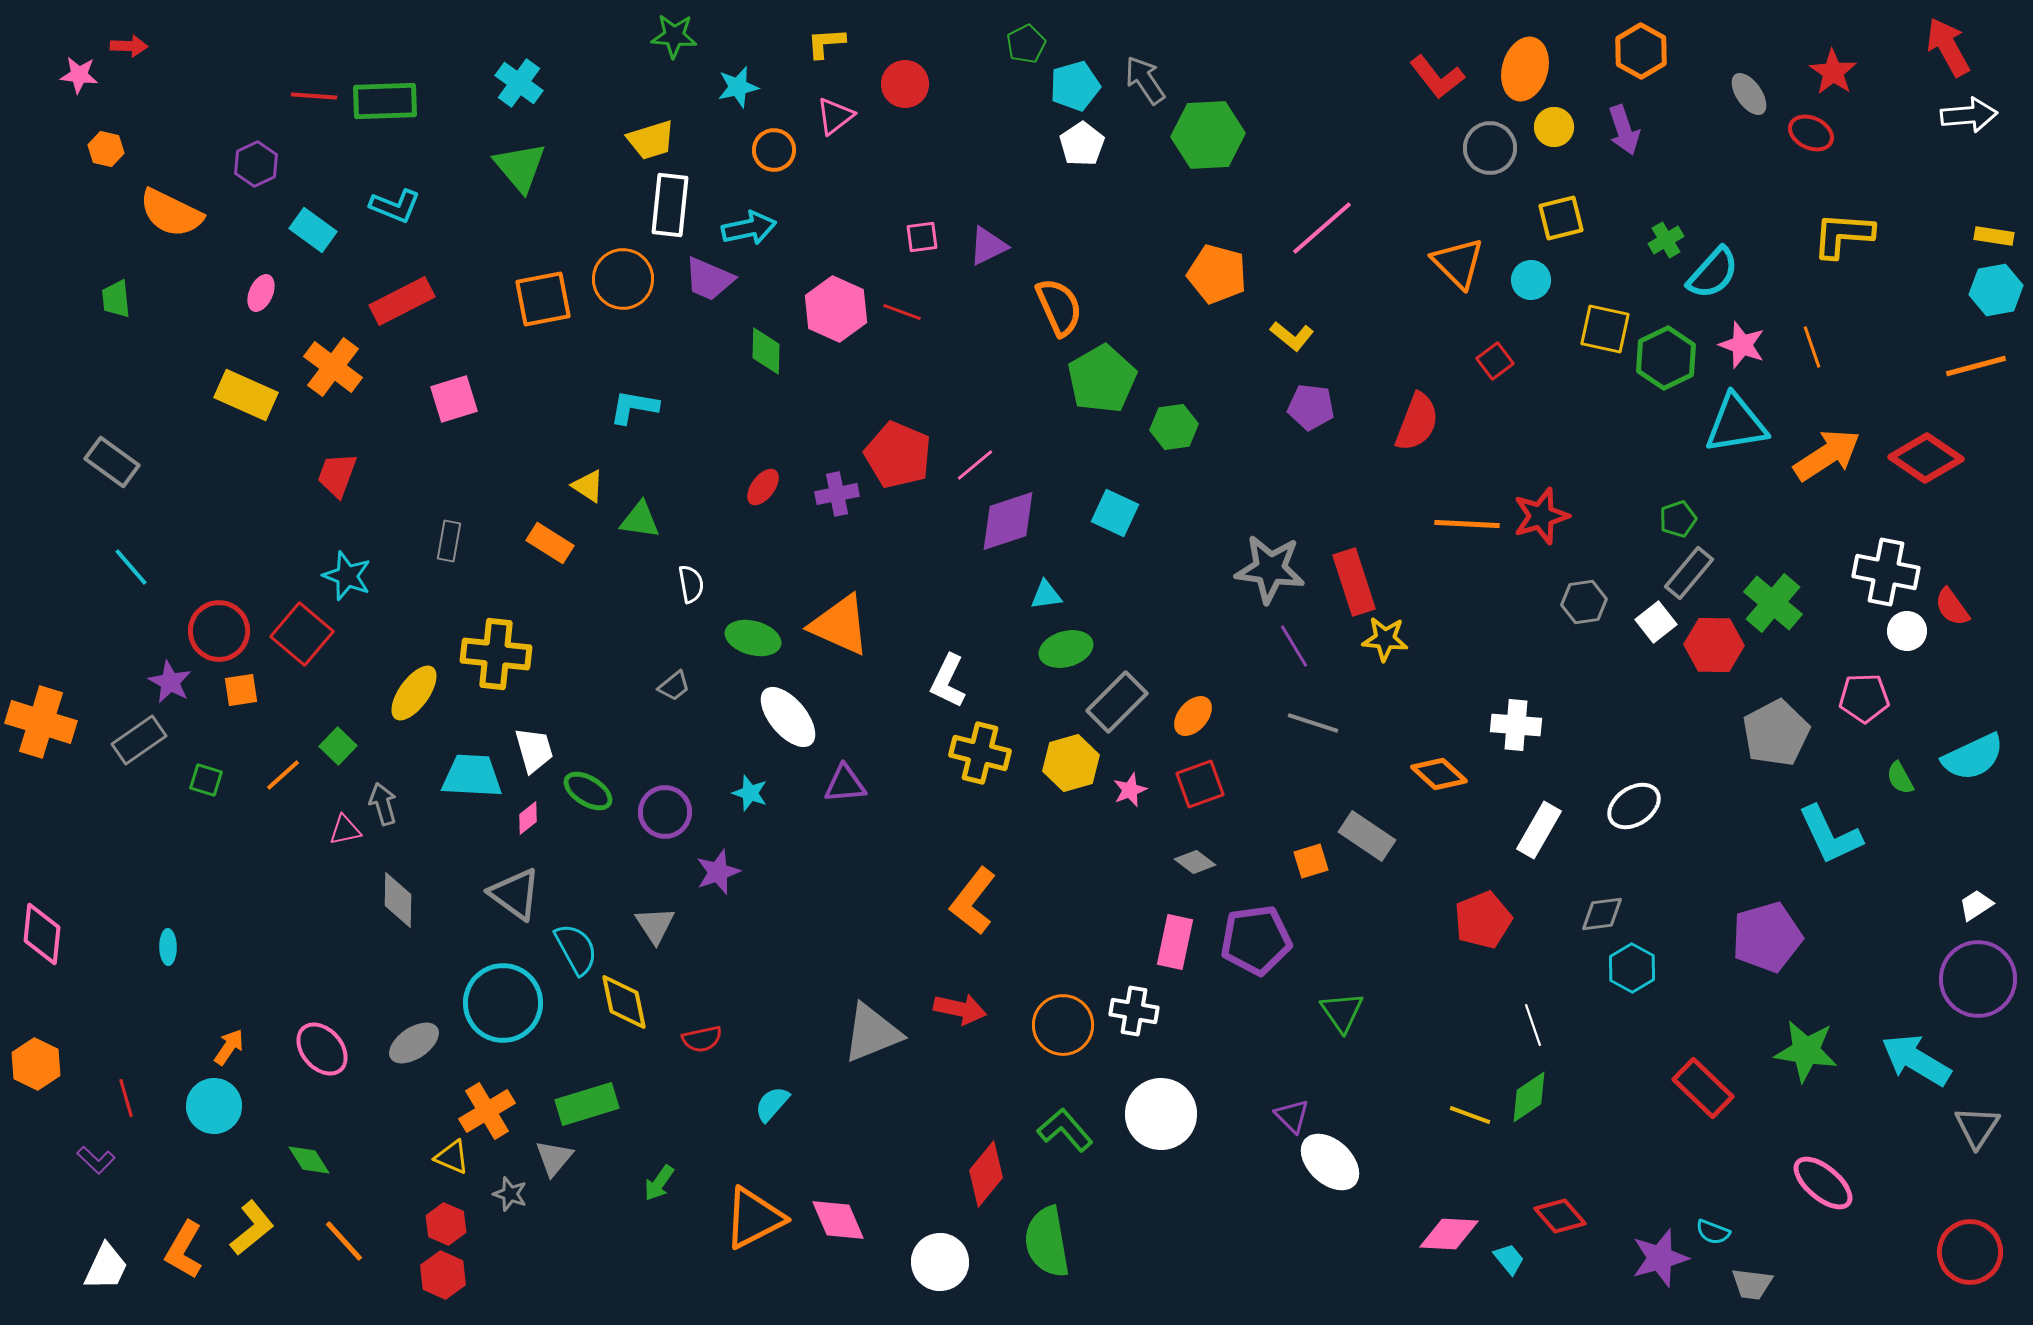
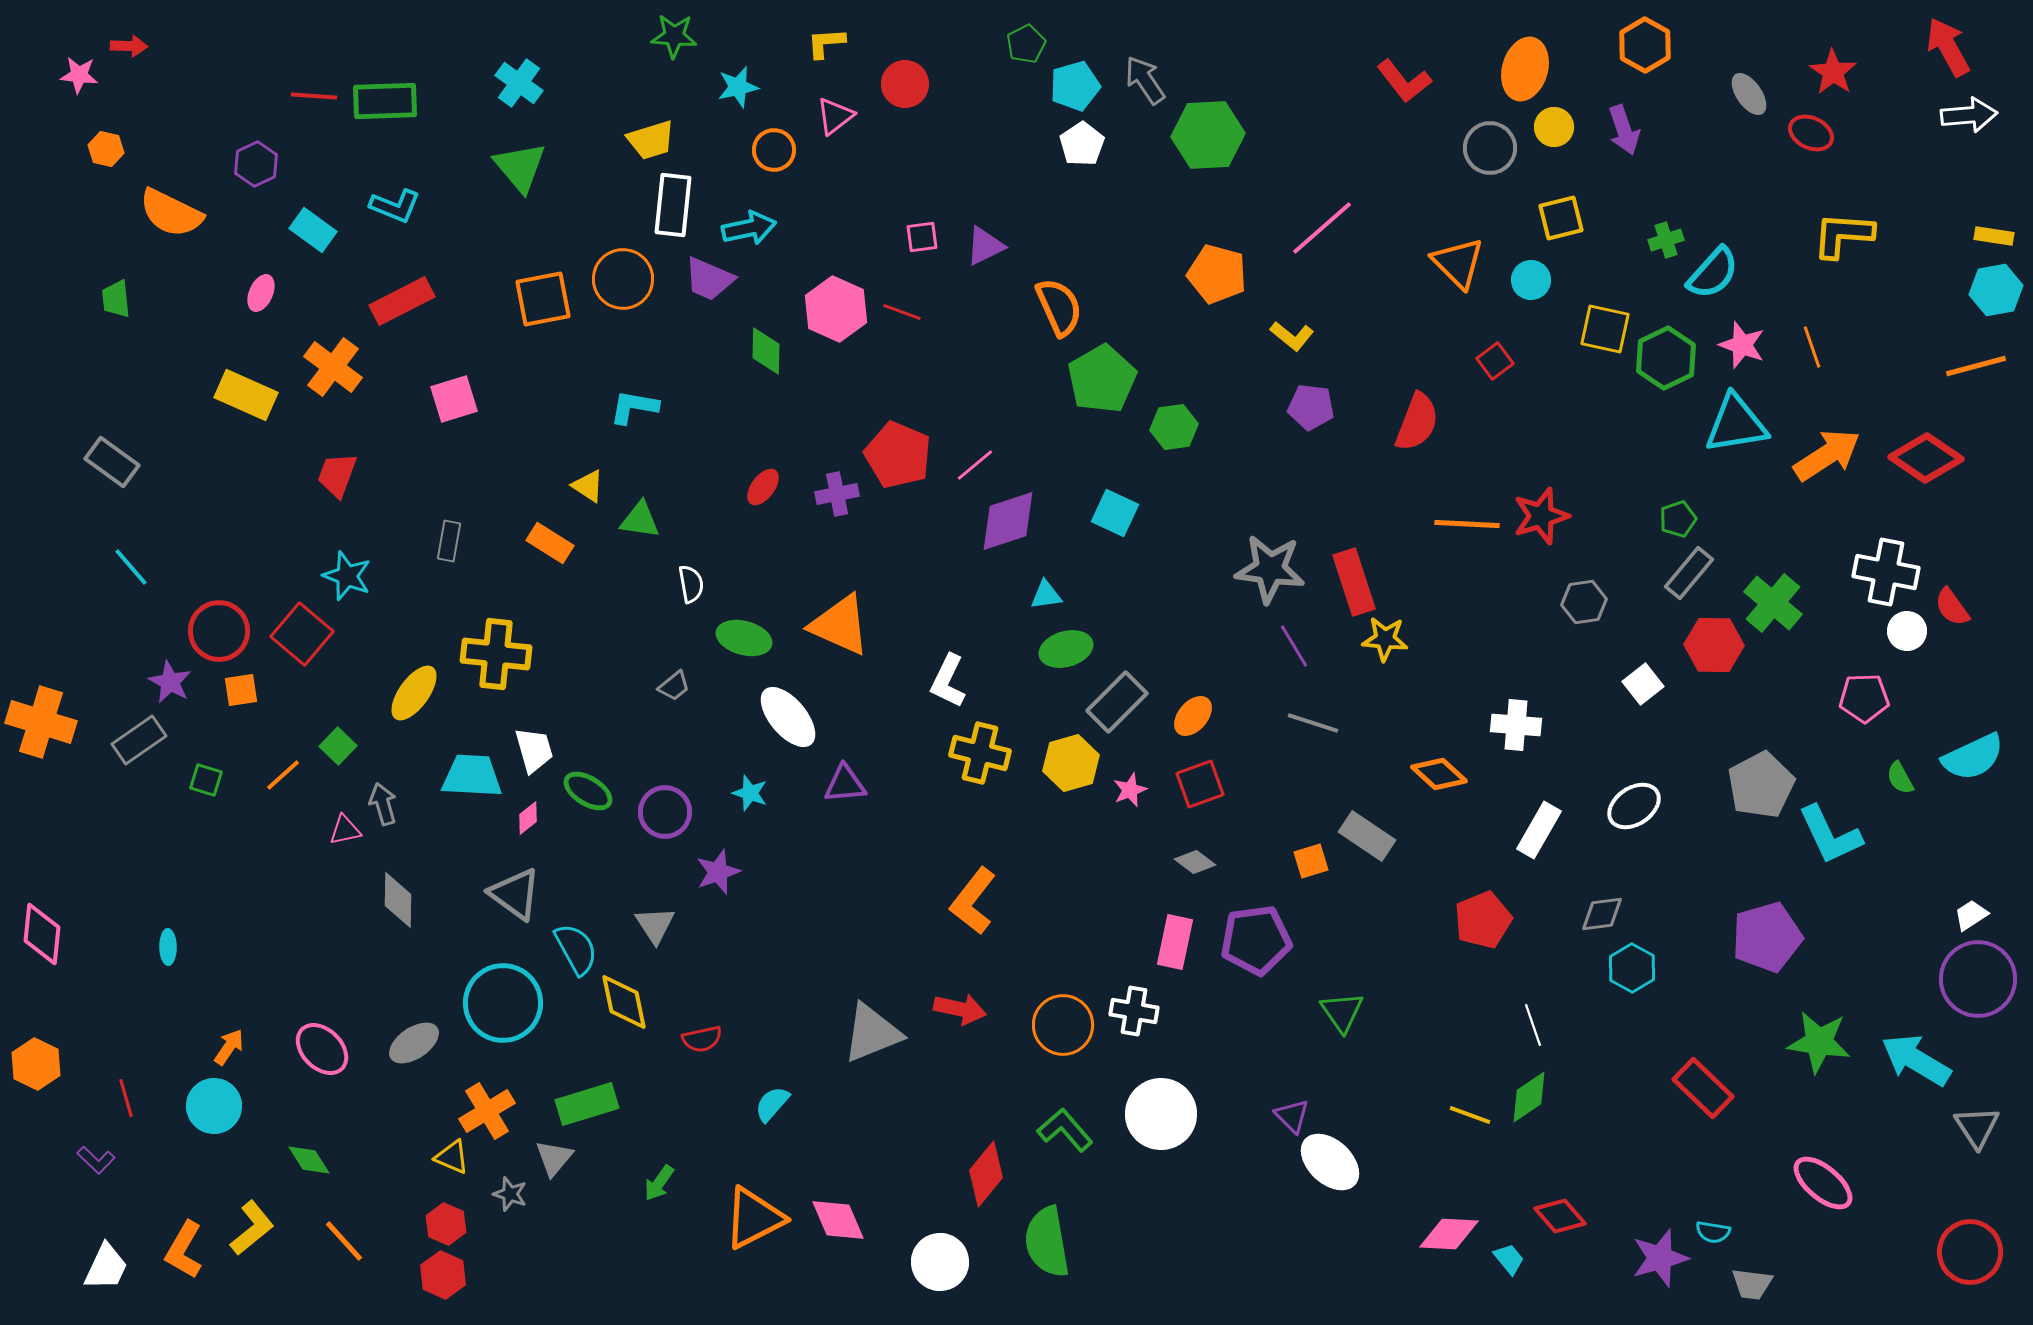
orange hexagon at (1641, 51): moved 4 px right, 6 px up
red L-shape at (1437, 77): moved 33 px left, 4 px down
white rectangle at (670, 205): moved 3 px right
green cross at (1666, 240): rotated 12 degrees clockwise
purple triangle at (988, 246): moved 3 px left
white square at (1656, 622): moved 13 px left, 62 px down
green ellipse at (753, 638): moved 9 px left
gray pentagon at (1776, 733): moved 15 px left, 52 px down
white trapezoid at (1976, 905): moved 5 px left, 10 px down
pink ellipse at (322, 1049): rotated 4 degrees counterclockwise
green star at (1806, 1051): moved 13 px right, 9 px up
gray triangle at (1977, 1127): rotated 6 degrees counterclockwise
cyan semicircle at (1713, 1232): rotated 12 degrees counterclockwise
